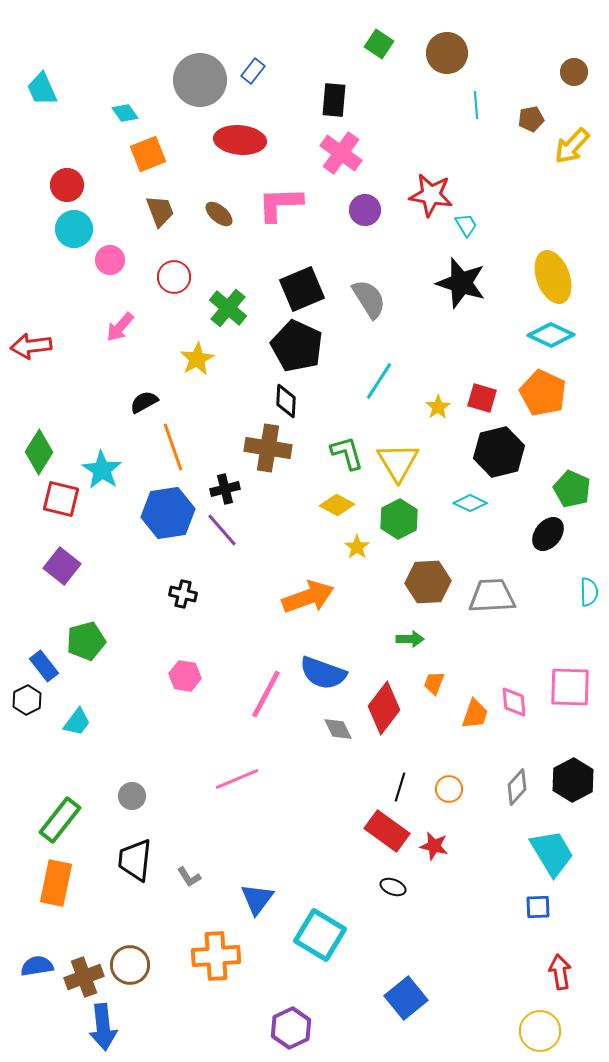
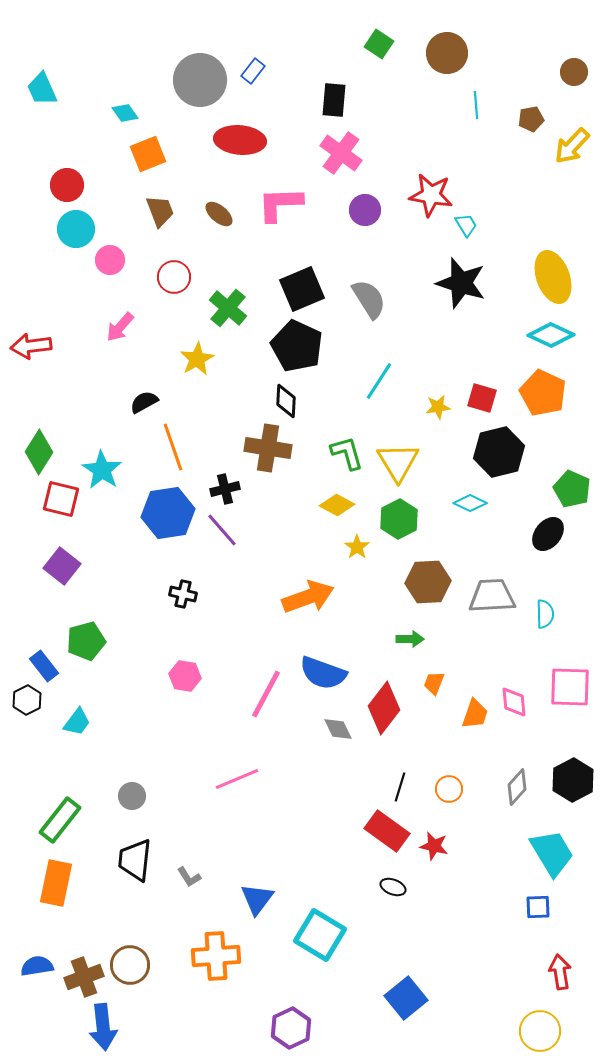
cyan circle at (74, 229): moved 2 px right
yellow star at (438, 407): rotated 25 degrees clockwise
cyan semicircle at (589, 592): moved 44 px left, 22 px down
